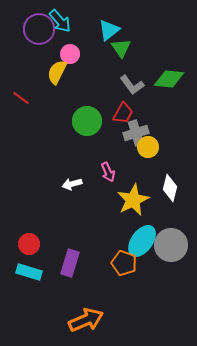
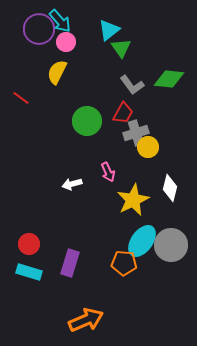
pink circle: moved 4 px left, 12 px up
orange pentagon: rotated 15 degrees counterclockwise
